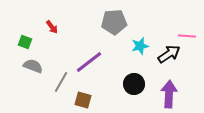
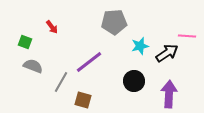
black arrow: moved 2 px left, 1 px up
black circle: moved 3 px up
